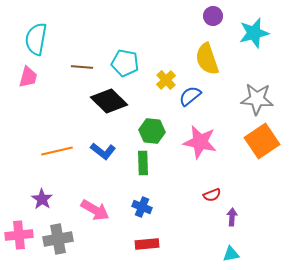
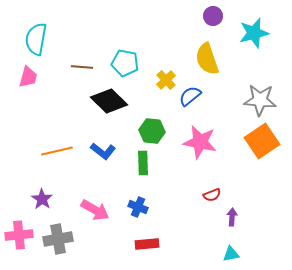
gray star: moved 3 px right, 1 px down
blue cross: moved 4 px left
